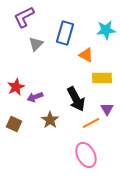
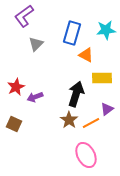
purple L-shape: moved 1 px up; rotated 10 degrees counterclockwise
blue rectangle: moved 7 px right
black arrow: moved 5 px up; rotated 135 degrees counterclockwise
purple triangle: rotated 24 degrees clockwise
brown star: moved 19 px right
